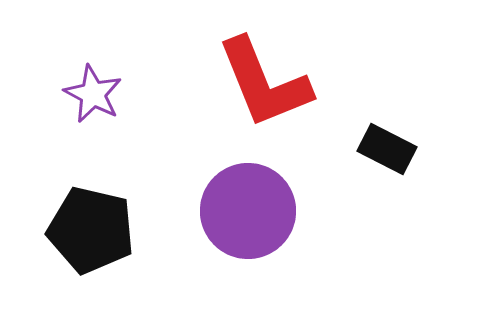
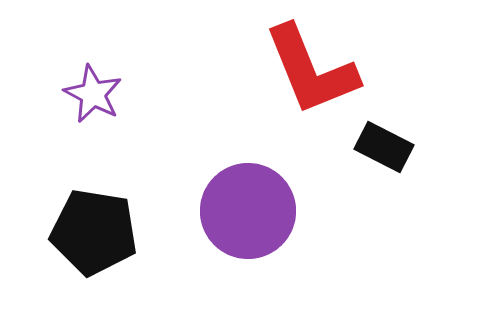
red L-shape: moved 47 px right, 13 px up
black rectangle: moved 3 px left, 2 px up
black pentagon: moved 3 px right, 2 px down; rotated 4 degrees counterclockwise
